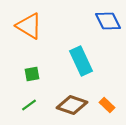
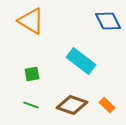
orange triangle: moved 2 px right, 5 px up
cyan rectangle: rotated 28 degrees counterclockwise
green line: moved 2 px right; rotated 56 degrees clockwise
